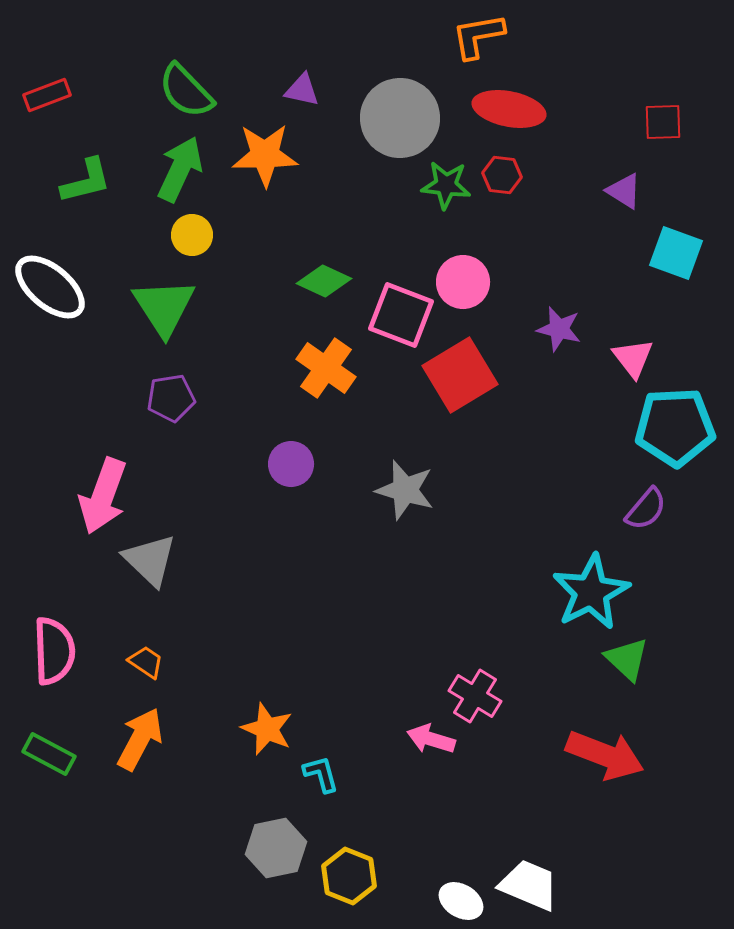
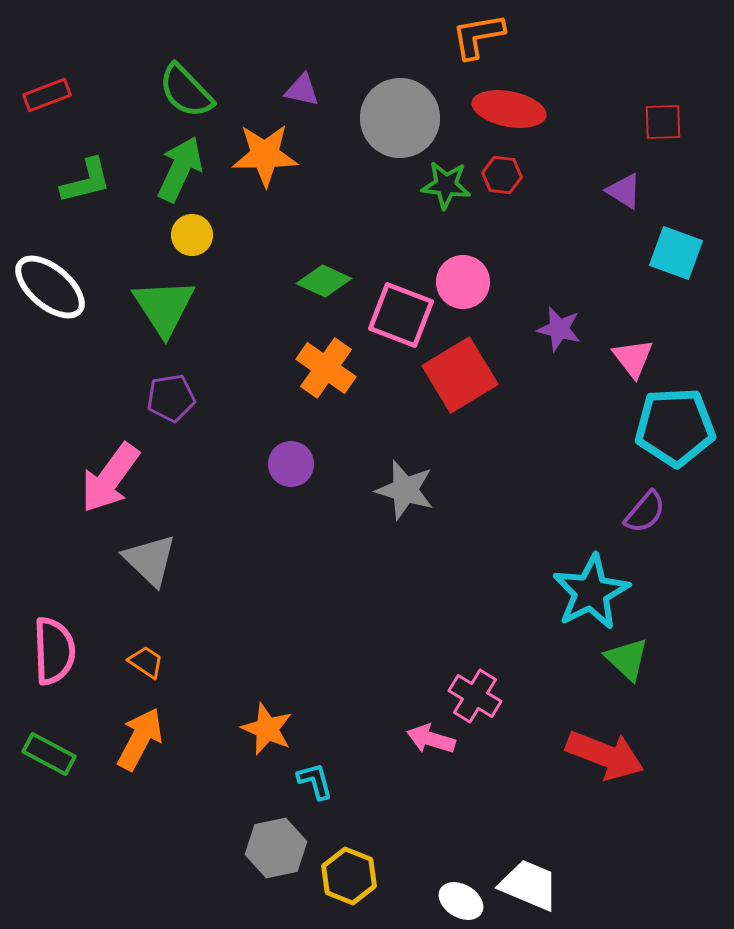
pink arrow at (103, 496): moved 7 px right, 18 px up; rotated 16 degrees clockwise
purple semicircle at (646, 509): moved 1 px left, 3 px down
cyan L-shape at (321, 774): moved 6 px left, 7 px down
